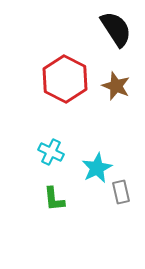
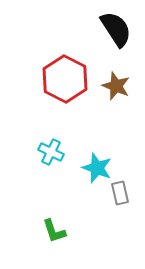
cyan star: rotated 24 degrees counterclockwise
gray rectangle: moved 1 px left, 1 px down
green L-shape: moved 32 px down; rotated 12 degrees counterclockwise
